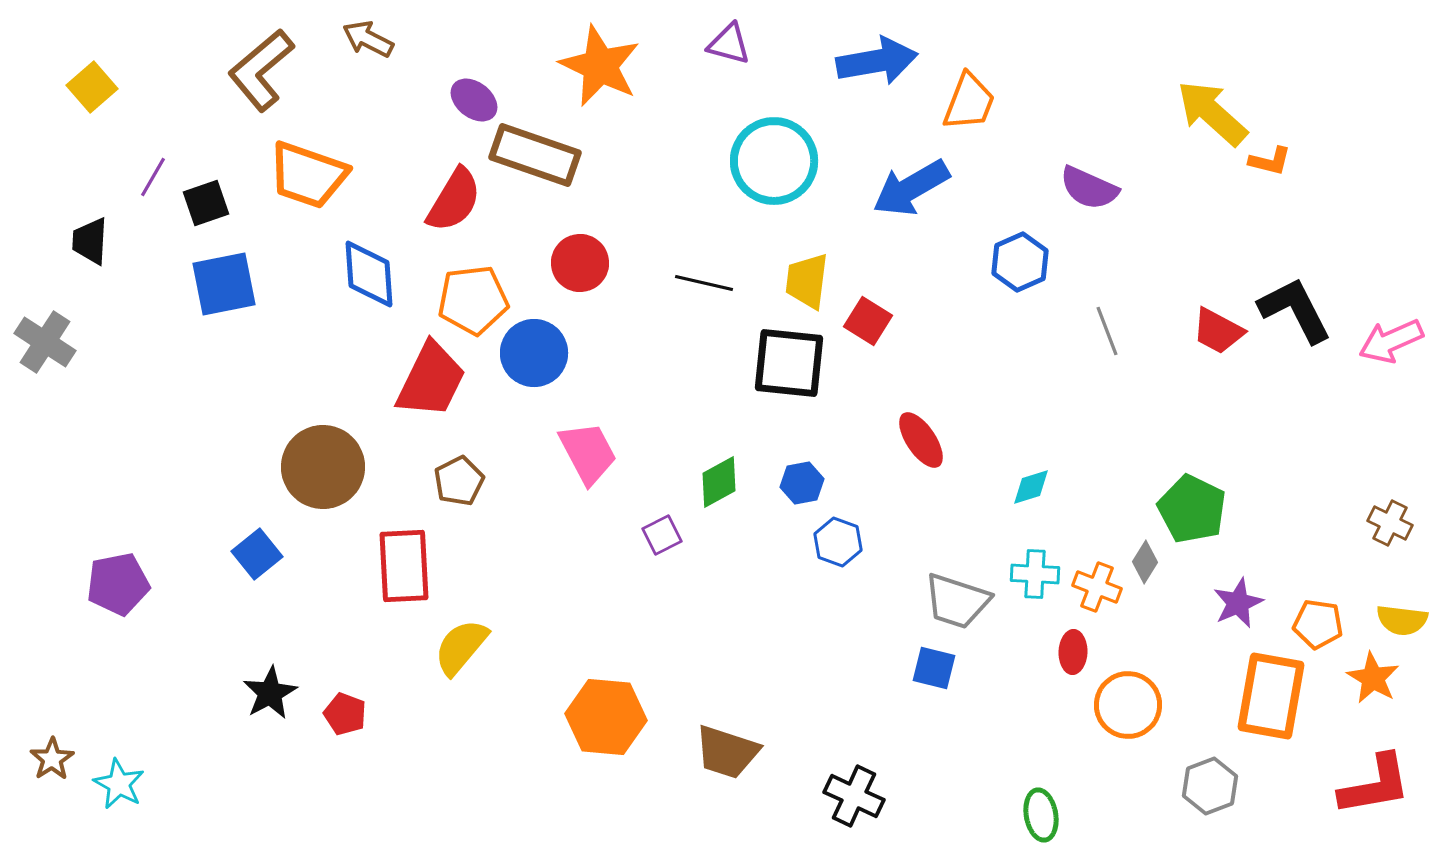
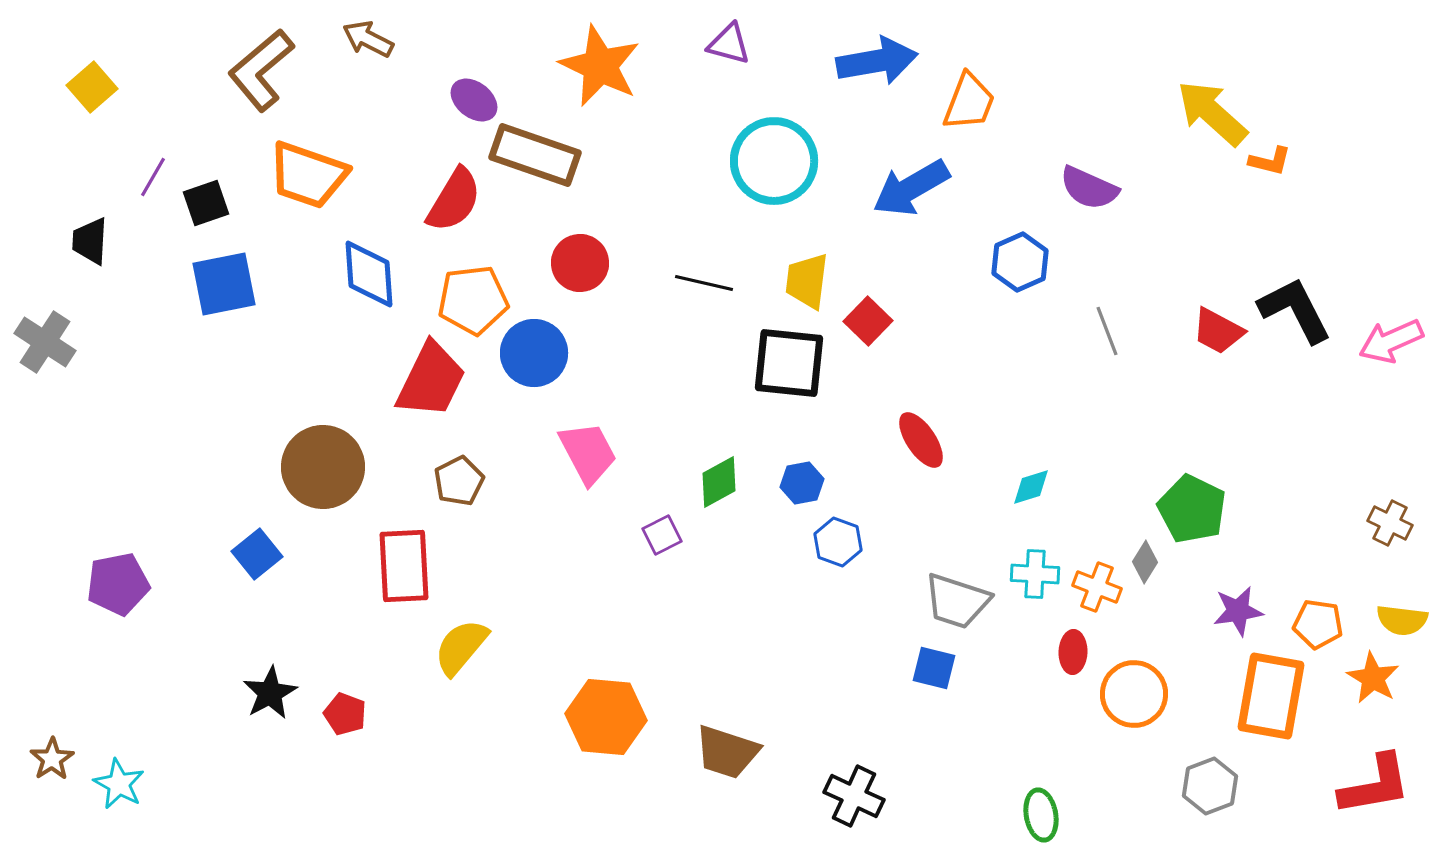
red square at (868, 321): rotated 12 degrees clockwise
purple star at (1238, 603): moved 8 px down; rotated 15 degrees clockwise
orange circle at (1128, 705): moved 6 px right, 11 px up
